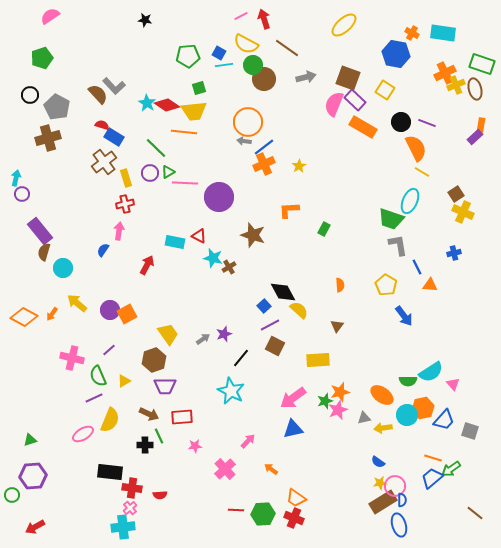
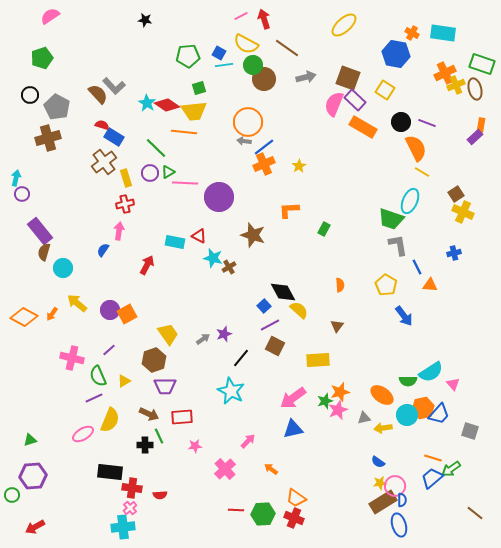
blue trapezoid at (444, 420): moved 5 px left, 6 px up
